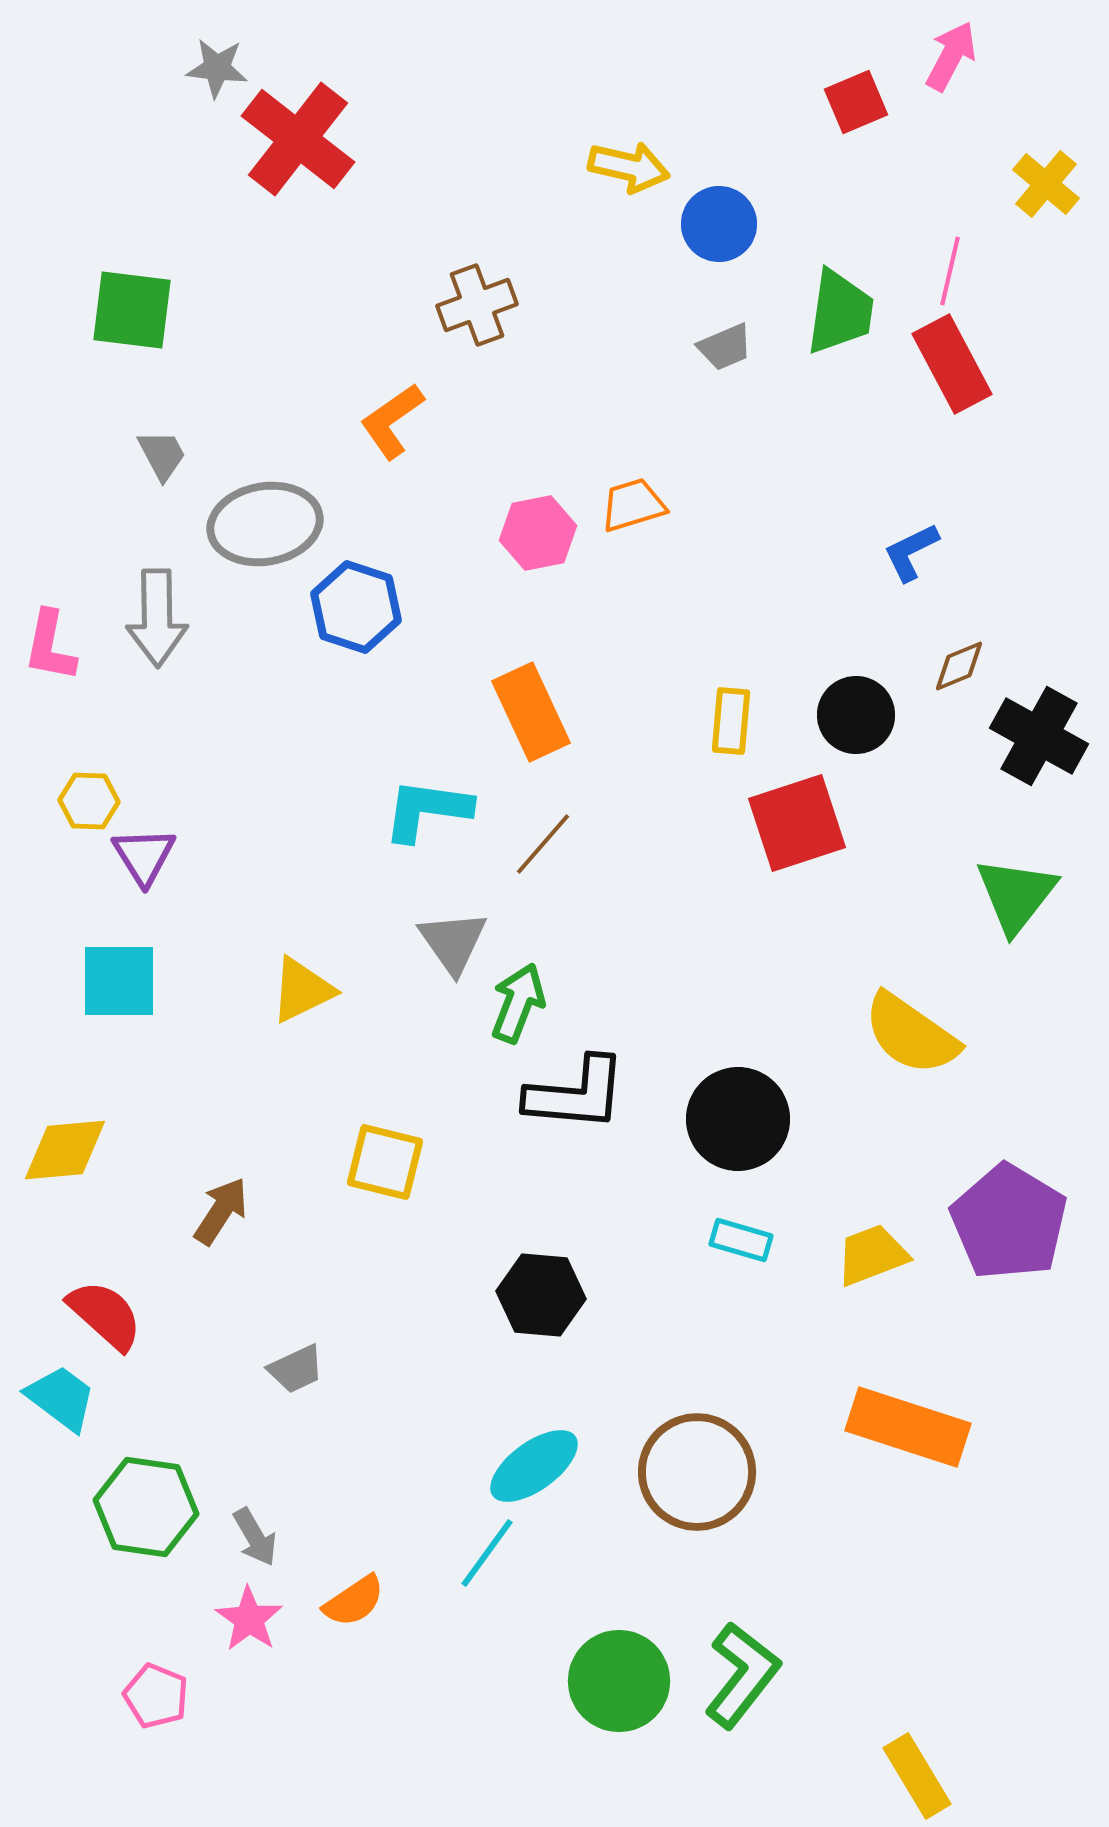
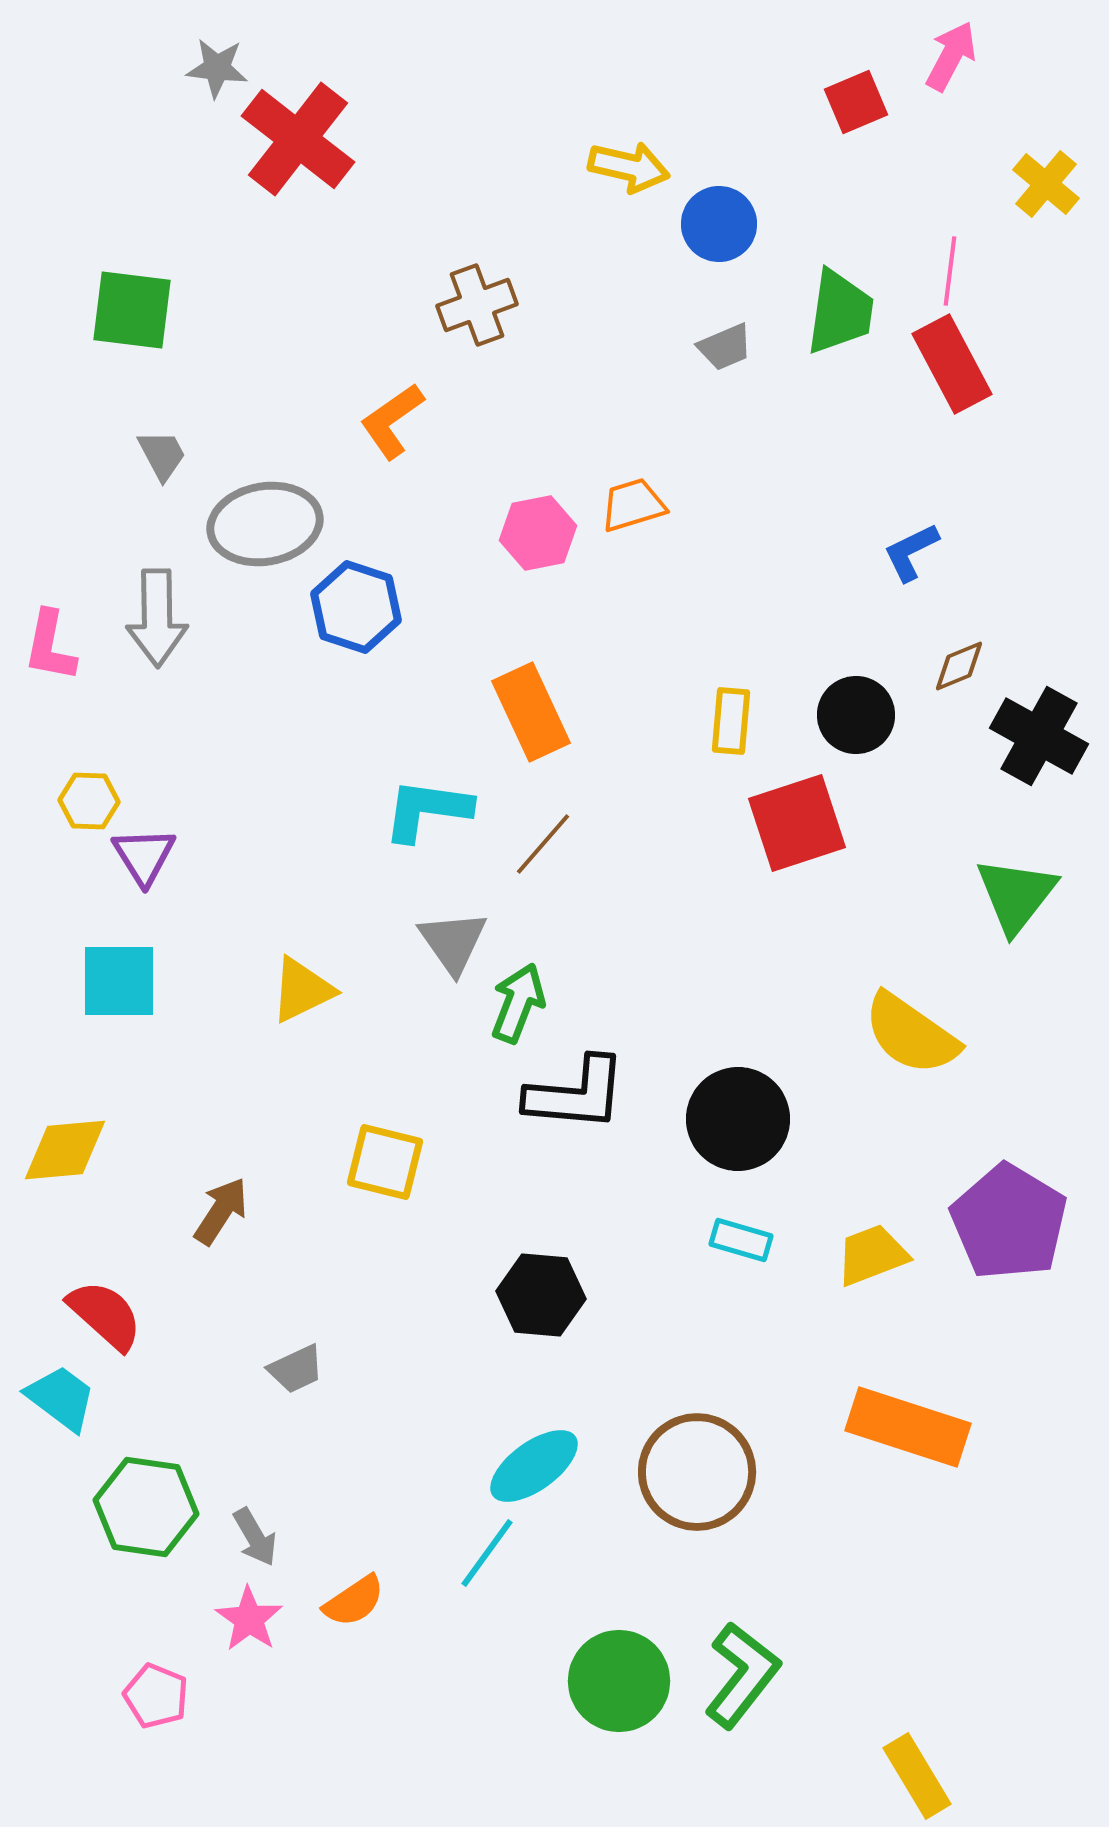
pink line at (950, 271): rotated 6 degrees counterclockwise
